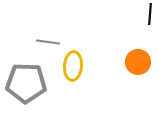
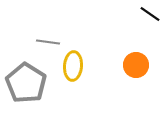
black line: rotated 60 degrees counterclockwise
orange circle: moved 2 px left, 3 px down
gray pentagon: rotated 30 degrees clockwise
